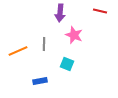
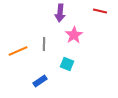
pink star: rotated 18 degrees clockwise
blue rectangle: rotated 24 degrees counterclockwise
